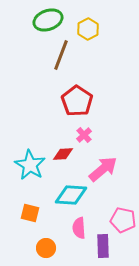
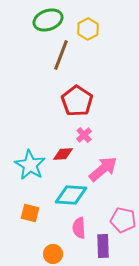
orange circle: moved 7 px right, 6 px down
